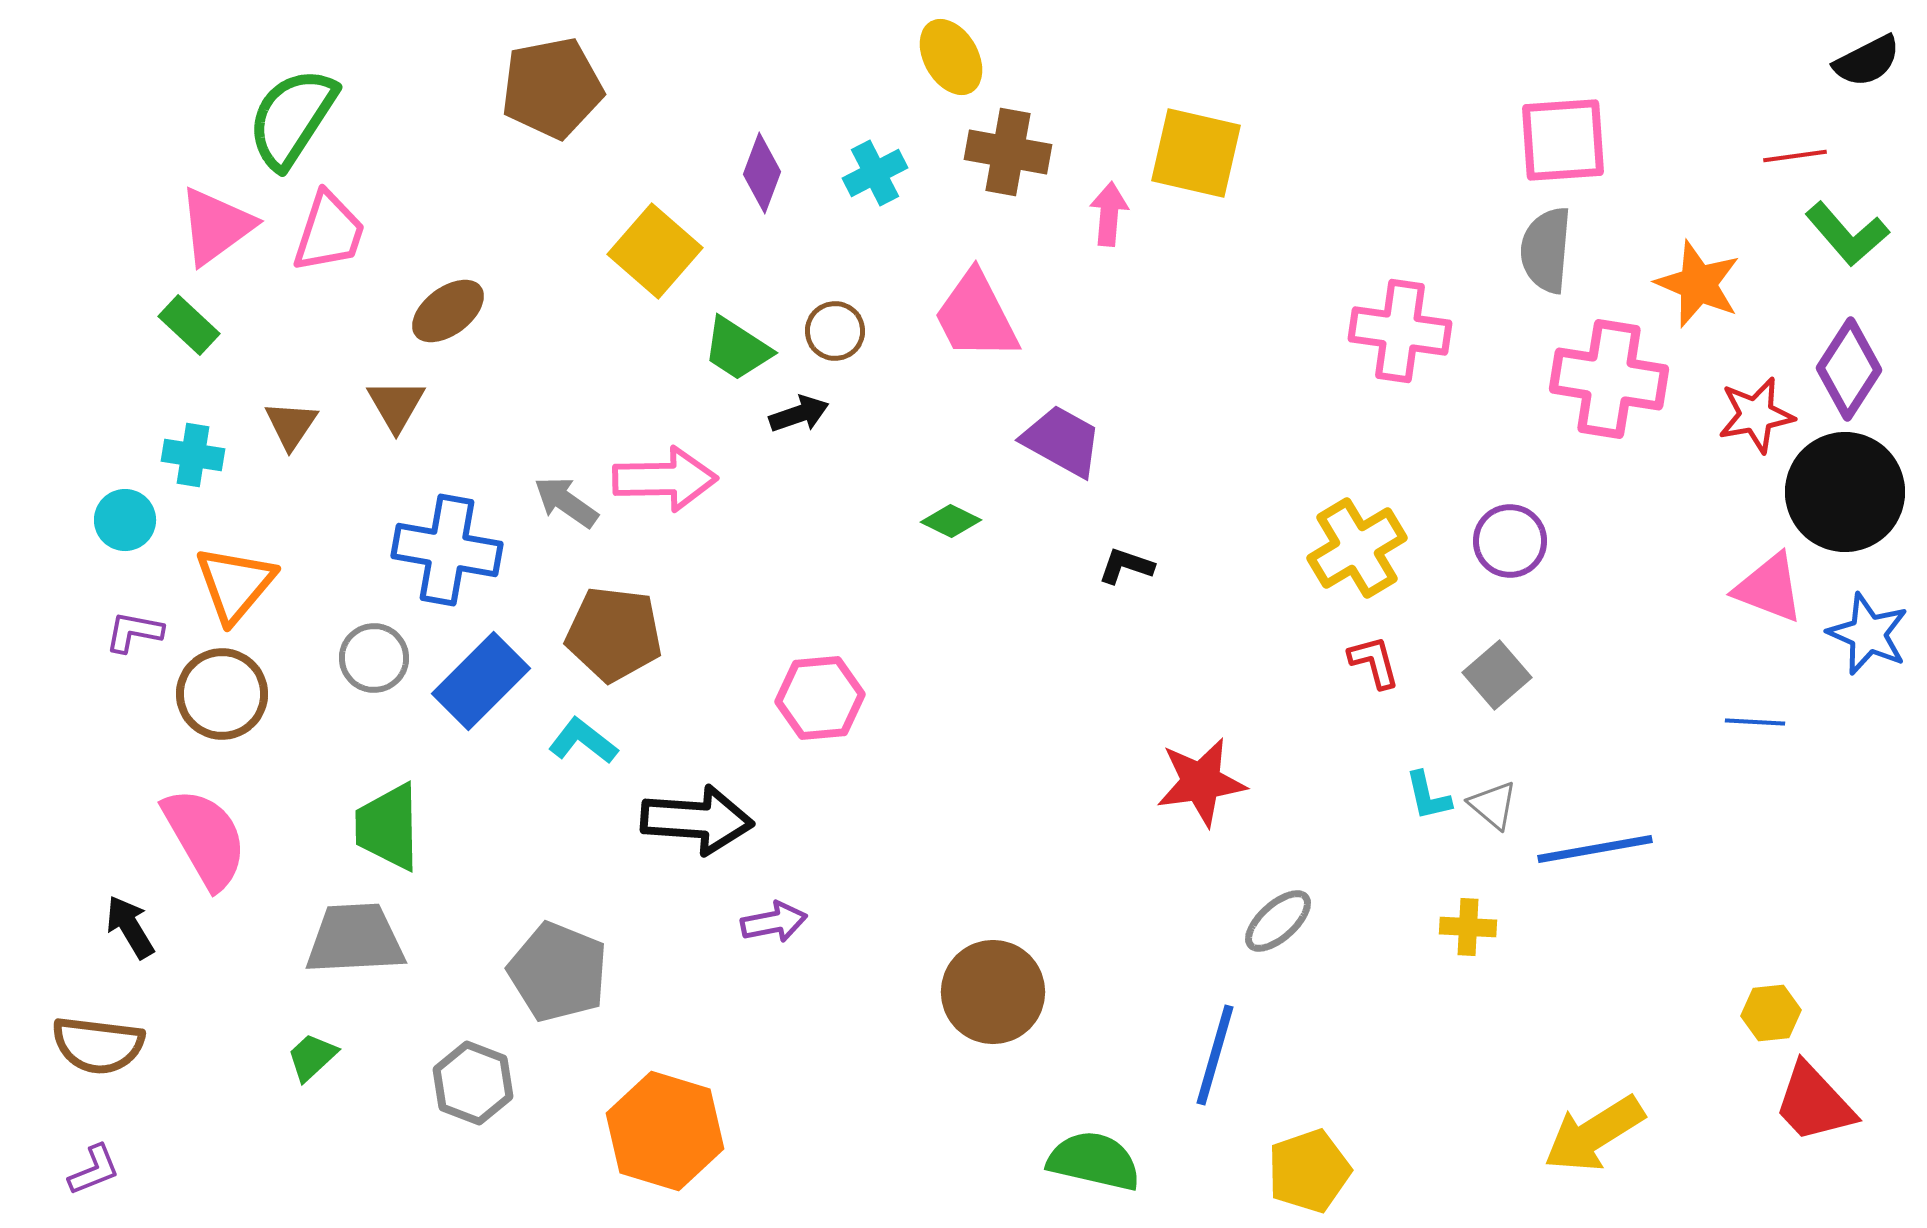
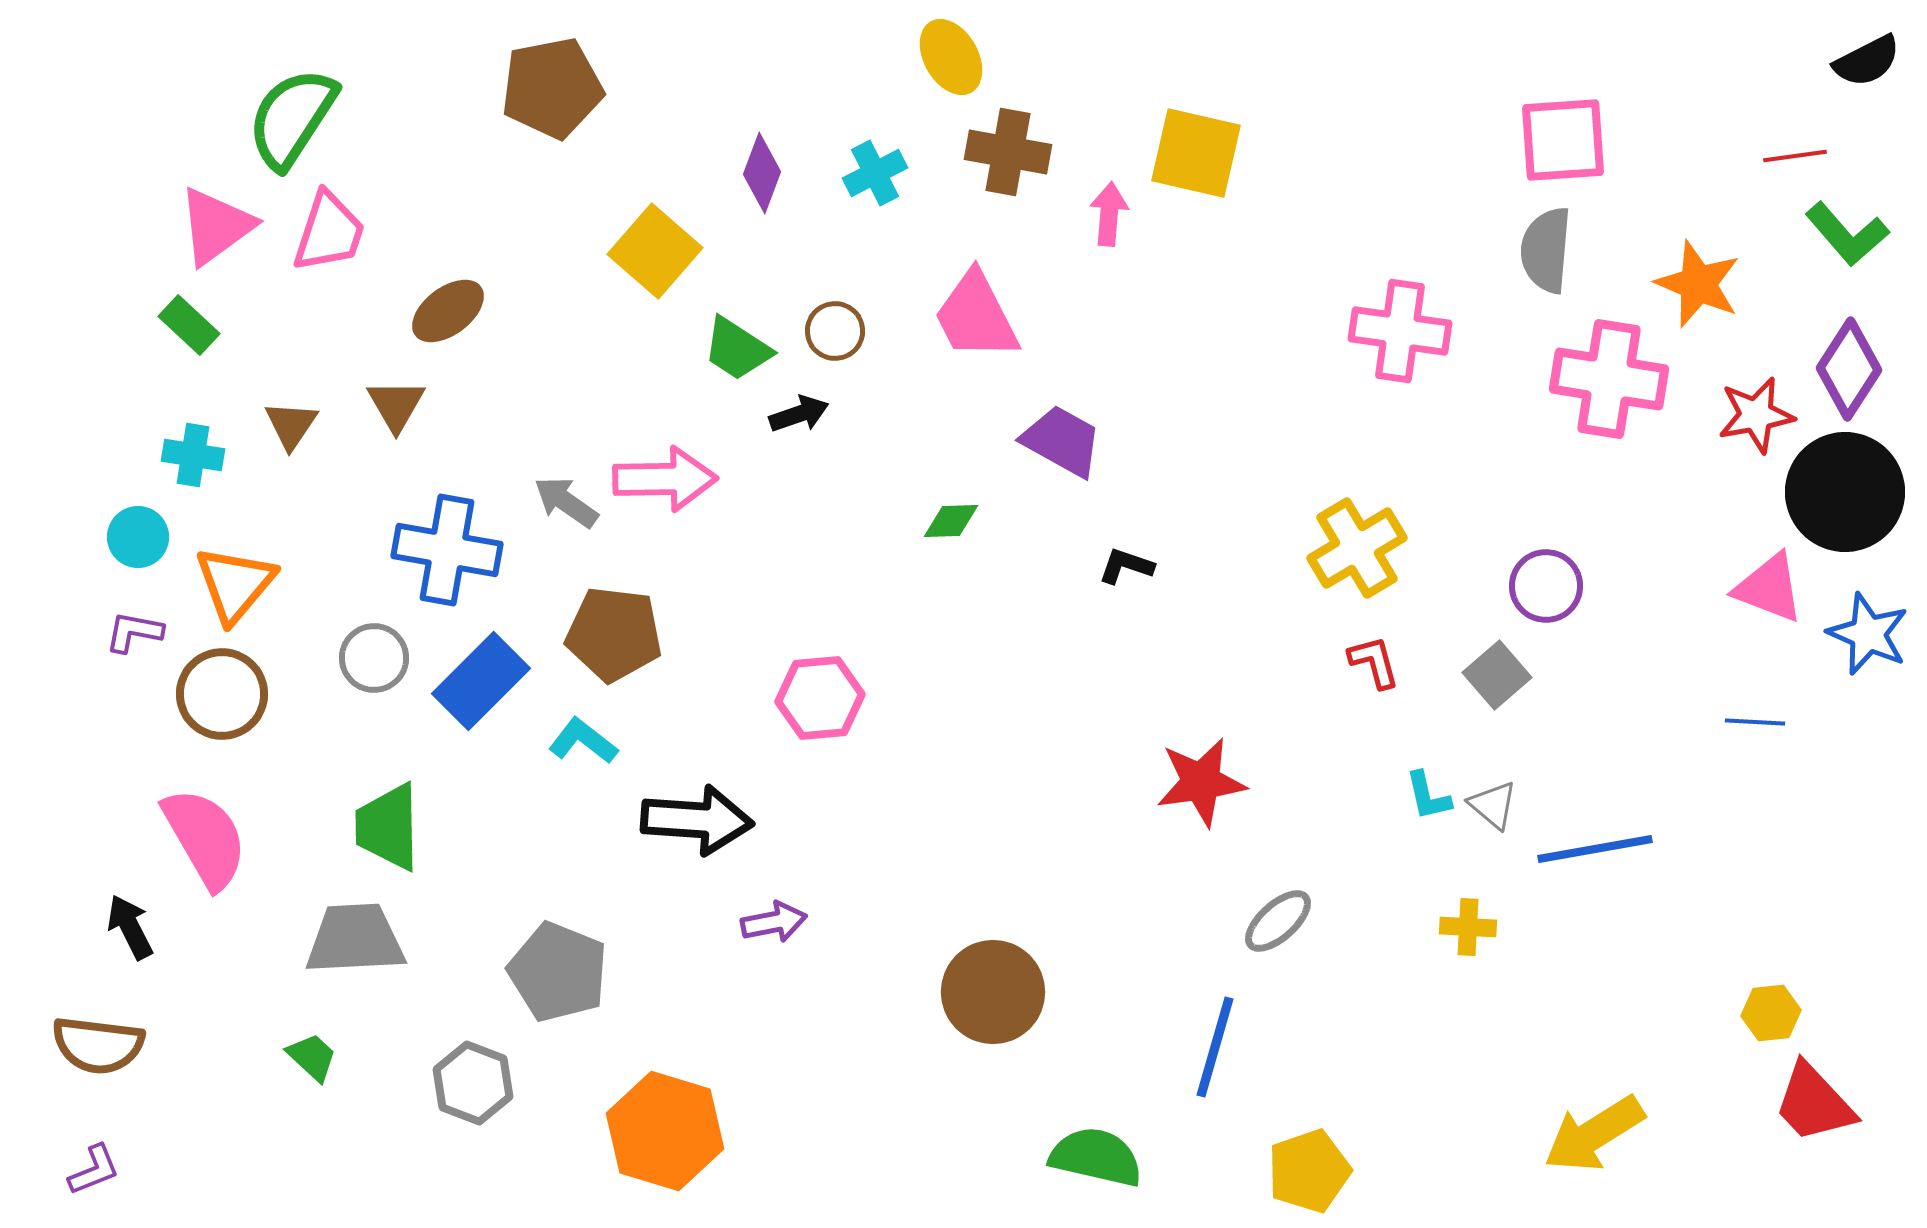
cyan circle at (125, 520): moved 13 px right, 17 px down
green diamond at (951, 521): rotated 28 degrees counterclockwise
purple circle at (1510, 541): moved 36 px right, 45 px down
black arrow at (130, 927): rotated 4 degrees clockwise
blue line at (1215, 1055): moved 8 px up
green trapezoid at (312, 1057): rotated 86 degrees clockwise
green semicircle at (1094, 1161): moved 2 px right, 4 px up
